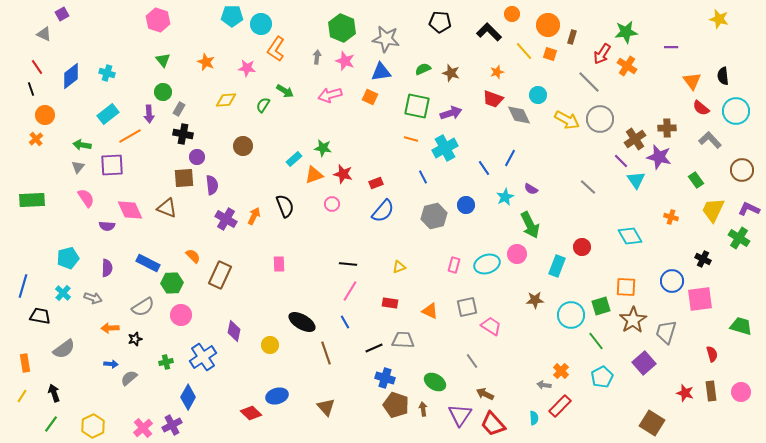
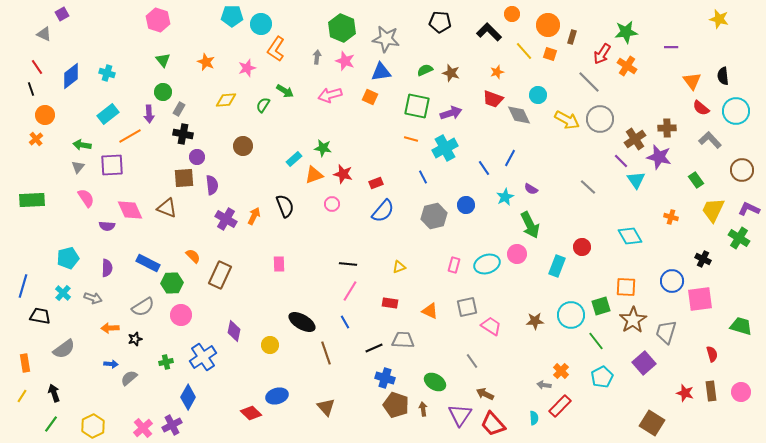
pink star at (247, 68): rotated 24 degrees counterclockwise
green semicircle at (423, 69): moved 2 px right, 1 px down
brown star at (535, 300): moved 21 px down
